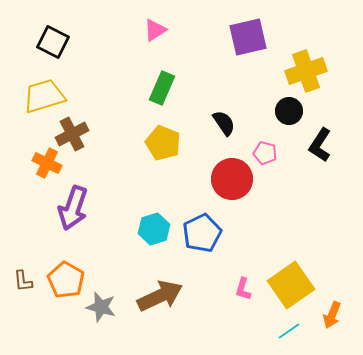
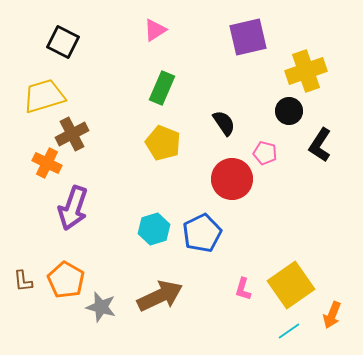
black square: moved 10 px right
